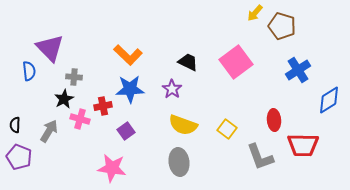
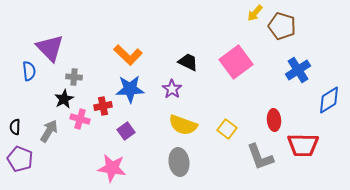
black semicircle: moved 2 px down
purple pentagon: moved 1 px right, 2 px down
